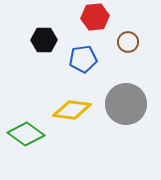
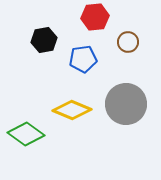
black hexagon: rotated 10 degrees counterclockwise
yellow diamond: rotated 15 degrees clockwise
